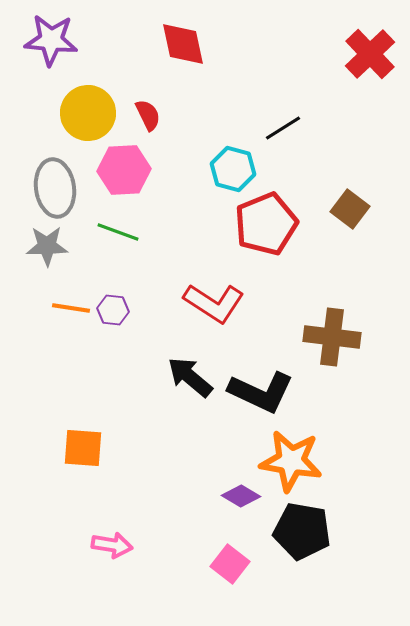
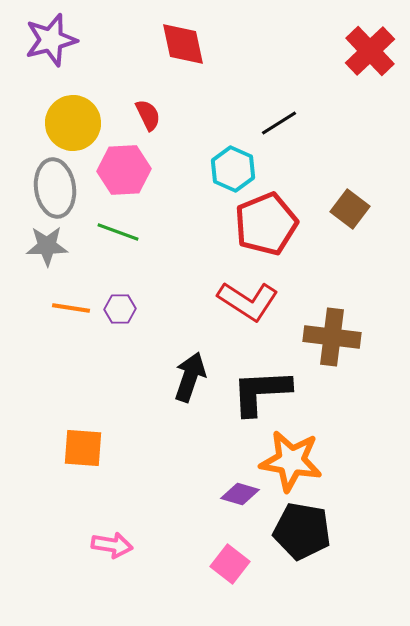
purple star: rotated 20 degrees counterclockwise
red cross: moved 3 px up
yellow circle: moved 15 px left, 10 px down
black line: moved 4 px left, 5 px up
cyan hexagon: rotated 9 degrees clockwise
red L-shape: moved 34 px right, 2 px up
purple hexagon: moved 7 px right, 1 px up; rotated 8 degrees counterclockwise
black arrow: rotated 69 degrees clockwise
black L-shape: rotated 152 degrees clockwise
purple diamond: moved 1 px left, 2 px up; rotated 15 degrees counterclockwise
